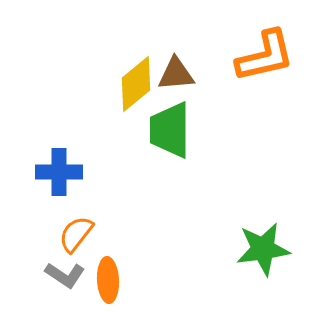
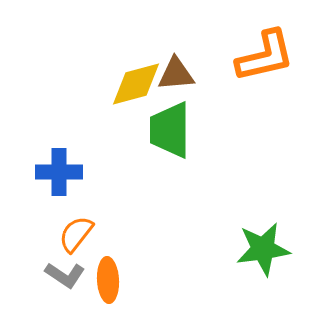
yellow diamond: rotated 24 degrees clockwise
